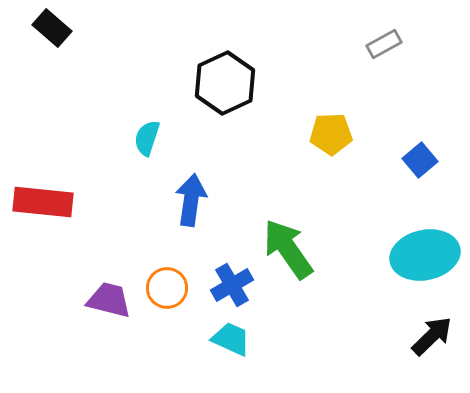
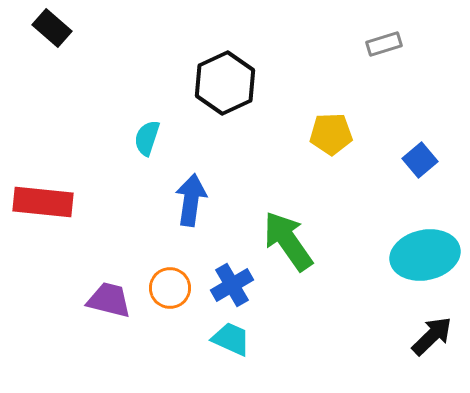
gray rectangle: rotated 12 degrees clockwise
green arrow: moved 8 px up
orange circle: moved 3 px right
